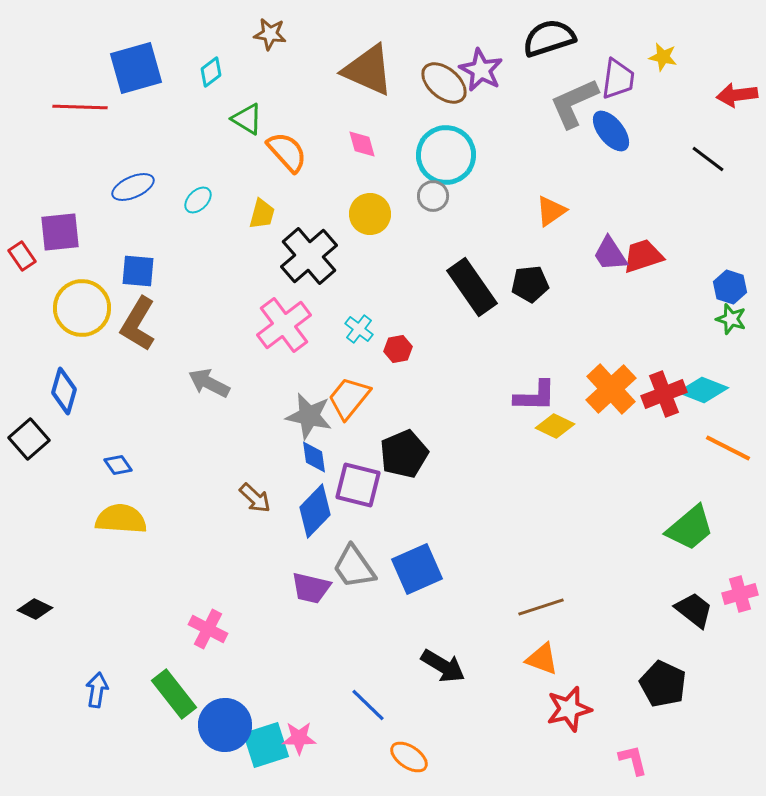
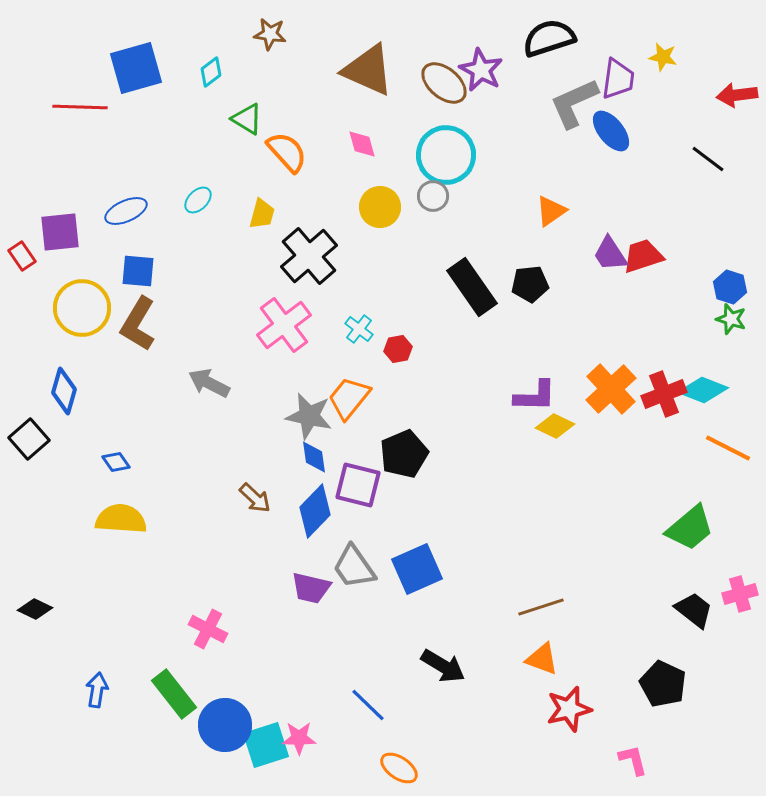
blue ellipse at (133, 187): moved 7 px left, 24 px down
yellow circle at (370, 214): moved 10 px right, 7 px up
blue diamond at (118, 465): moved 2 px left, 3 px up
orange ellipse at (409, 757): moved 10 px left, 11 px down
